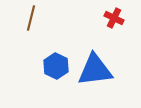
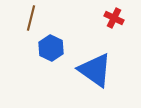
blue hexagon: moved 5 px left, 18 px up
blue triangle: rotated 42 degrees clockwise
